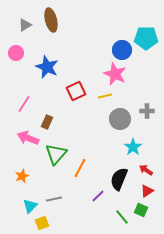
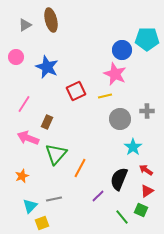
cyan pentagon: moved 1 px right, 1 px down
pink circle: moved 4 px down
